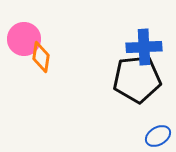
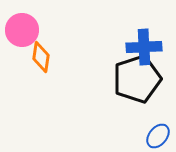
pink circle: moved 2 px left, 9 px up
black pentagon: rotated 12 degrees counterclockwise
blue ellipse: rotated 20 degrees counterclockwise
